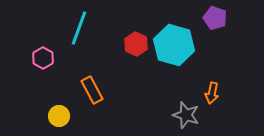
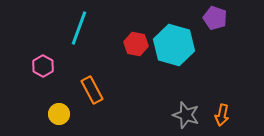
red hexagon: rotated 15 degrees counterclockwise
pink hexagon: moved 8 px down
orange arrow: moved 10 px right, 22 px down
yellow circle: moved 2 px up
